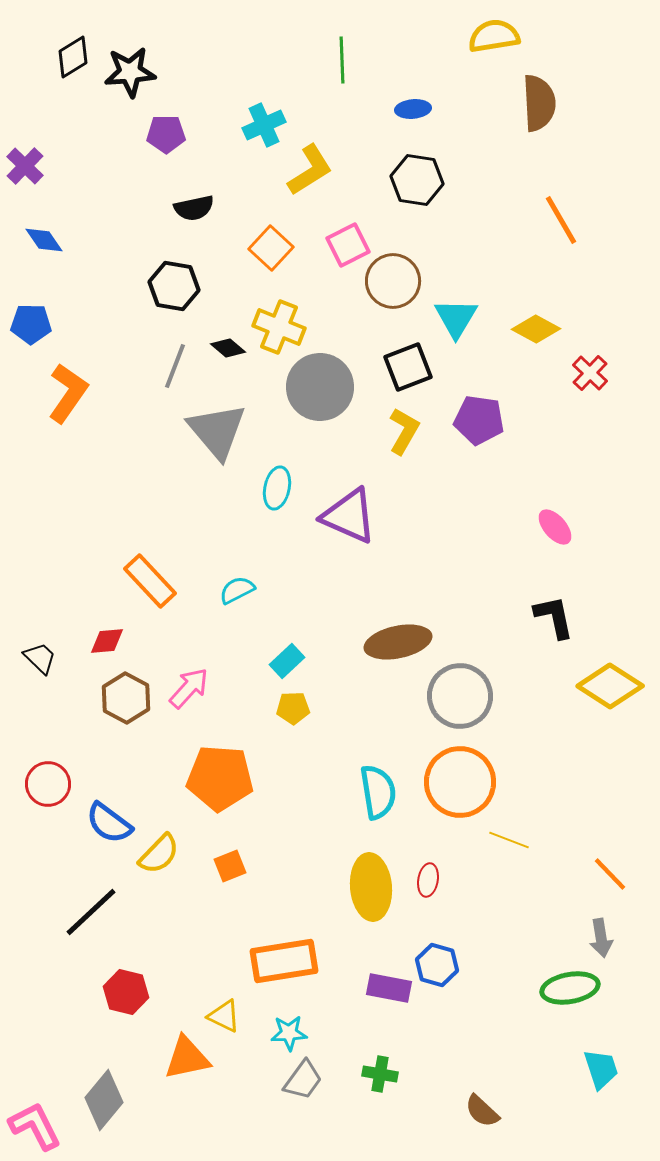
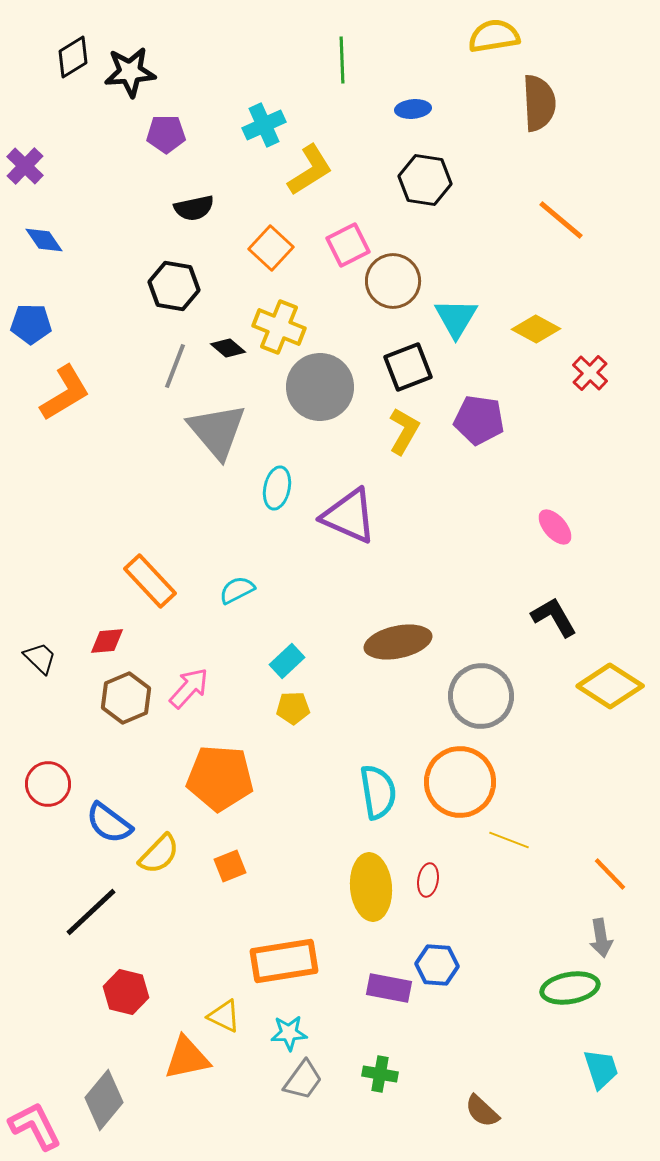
black hexagon at (417, 180): moved 8 px right
orange line at (561, 220): rotated 20 degrees counterclockwise
orange L-shape at (68, 393): moved 3 px left; rotated 24 degrees clockwise
black L-shape at (554, 617): rotated 18 degrees counterclockwise
gray circle at (460, 696): moved 21 px right
brown hexagon at (126, 698): rotated 9 degrees clockwise
blue hexagon at (437, 965): rotated 12 degrees counterclockwise
